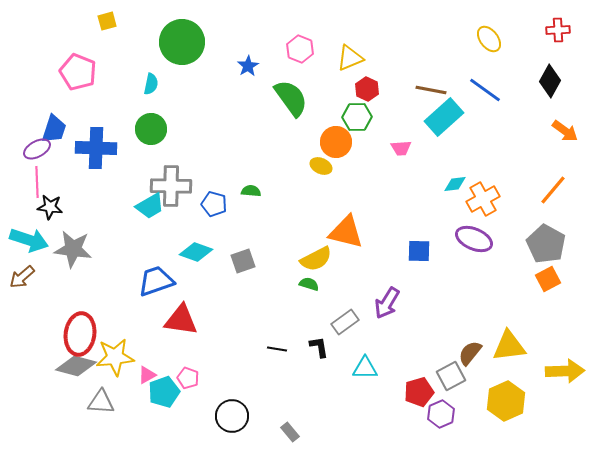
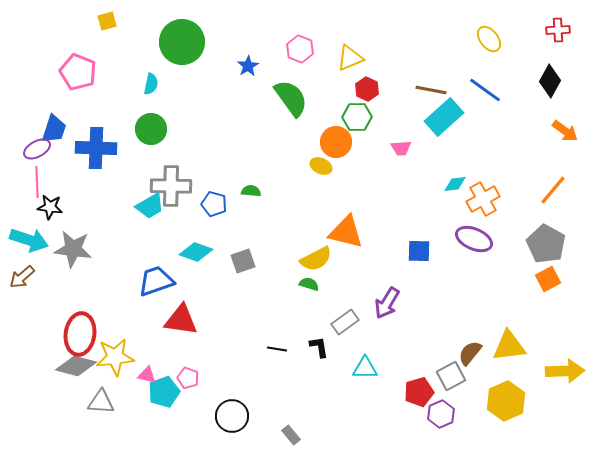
pink triangle at (147, 375): rotated 42 degrees clockwise
gray rectangle at (290, 432): moved 1 px right, 3 px down
